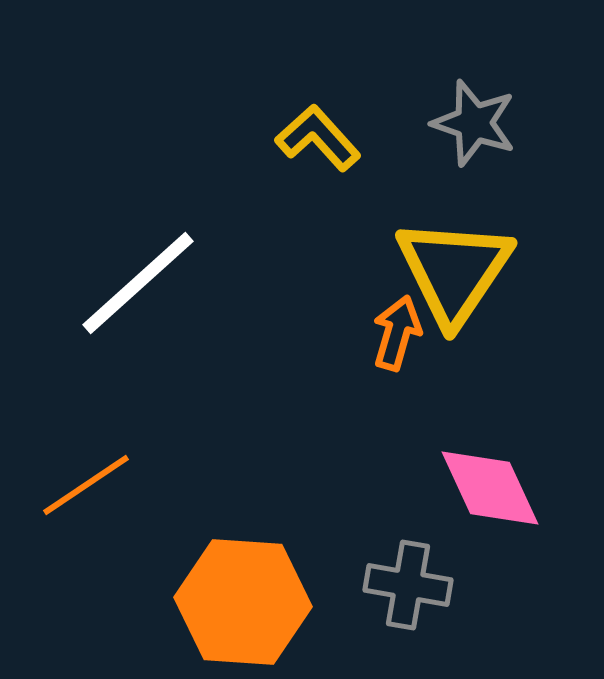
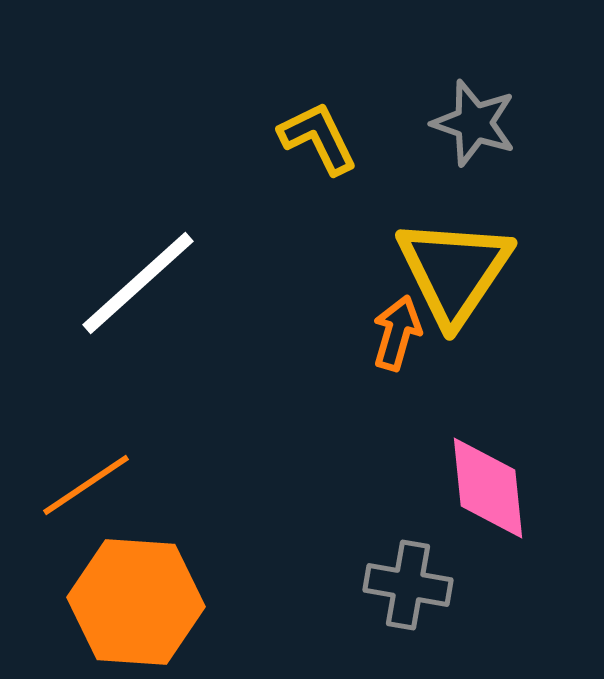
yellow L-shape: rotated 16 degrees clockwise
pink diamond: moved 2 px left; rotated 19 degrees clockwise
orange hexagon: moved 107 px left
